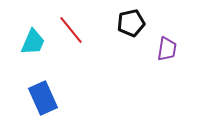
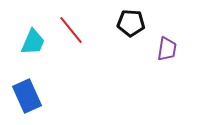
black pentagon: rotated 16 degrees clockwise
blue rectangle: moved 16 px left, 2 px up
